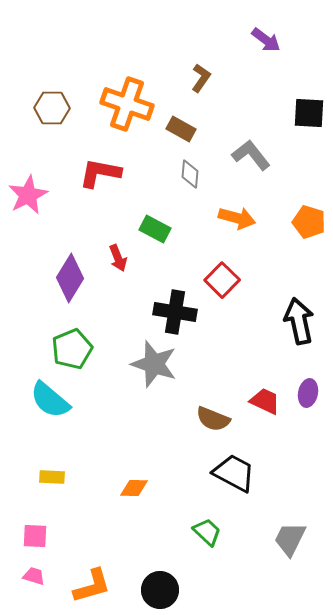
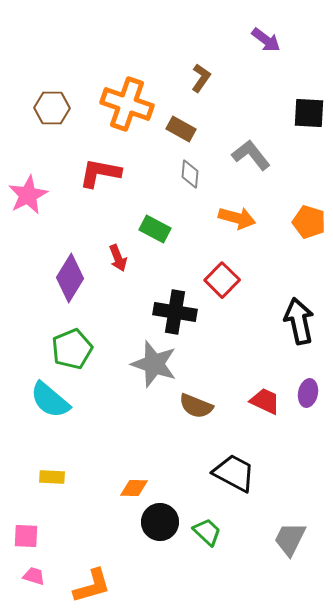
brown semicircle: moved 17 px left, 13 px up
pink square: moved 9 px left
black circle: moved 68 px up
